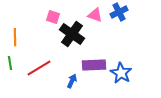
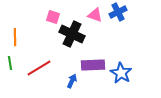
blue cross: moved 1 px left
black cross: rotated 10 degrees counterclockwise
purple rectangle: moved 1 px left
